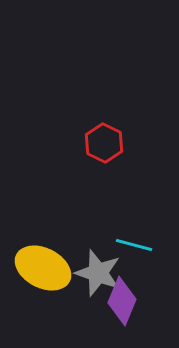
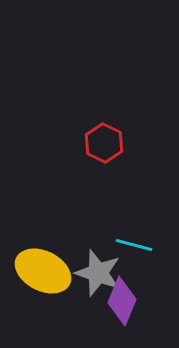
yellow ellipse: moved 3 px down
